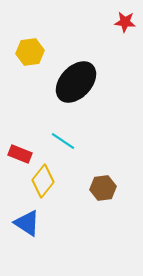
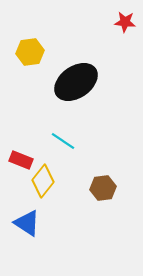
black ellipse: rotated 12 degrees clockwise
red rectangle: moved 1 px right, 6 px down
